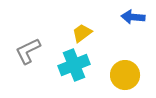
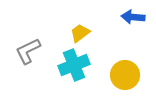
yellow trapezoid: moved 2 px left
